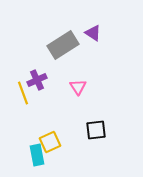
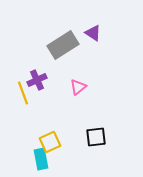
pink triangle: rotated 24 degrees clockwise
black square: moved 7 px down
cyan rectangle: moved 4 px right, 4 px down
